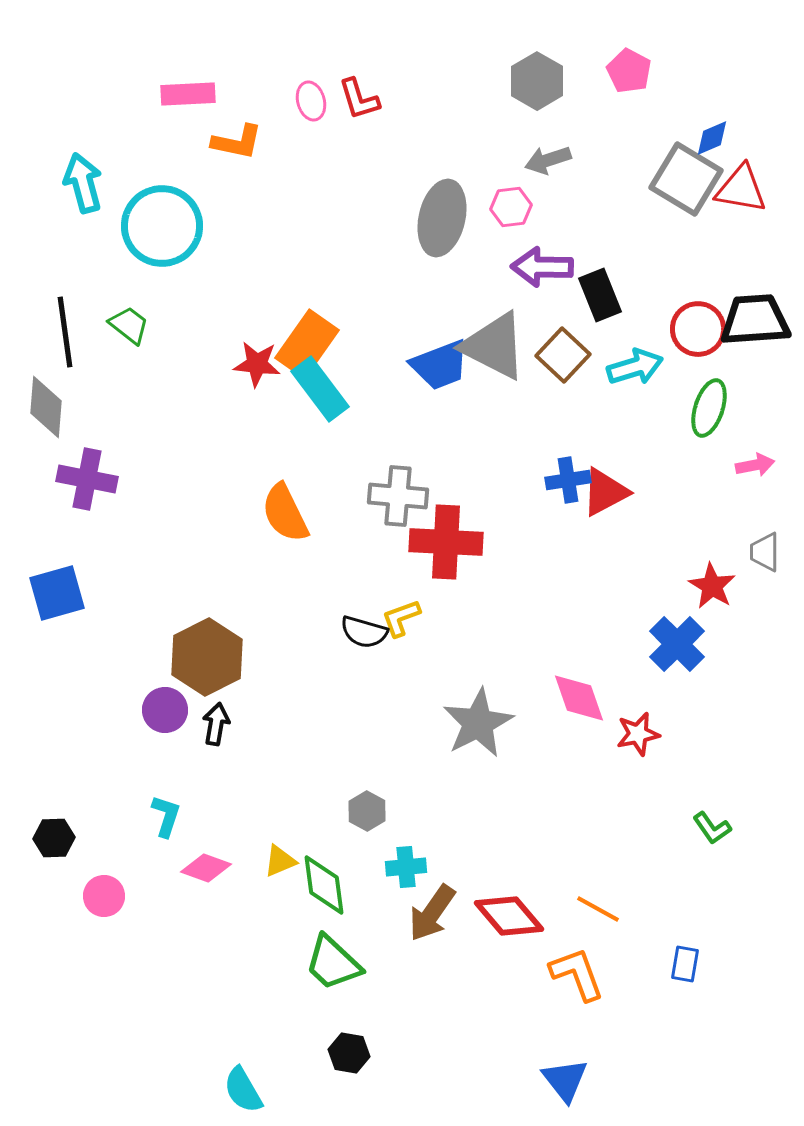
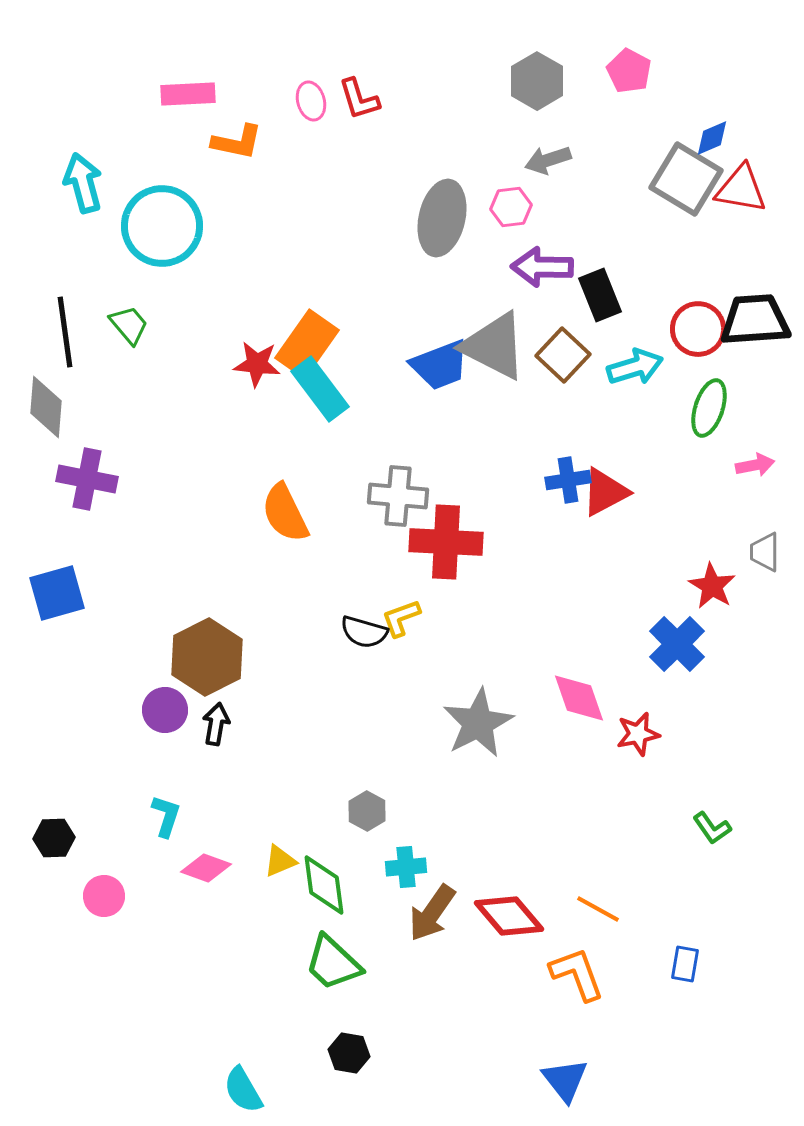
green trapezoid at (129, 325): rotated 12 degrees clockwise
